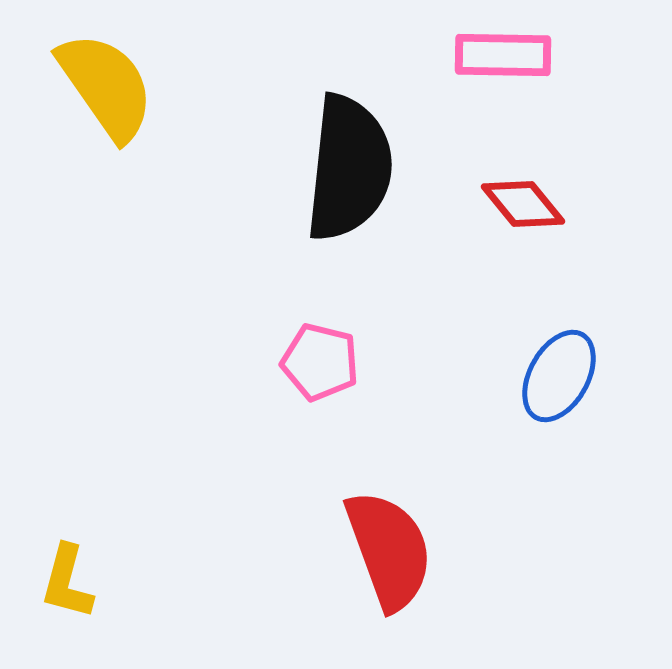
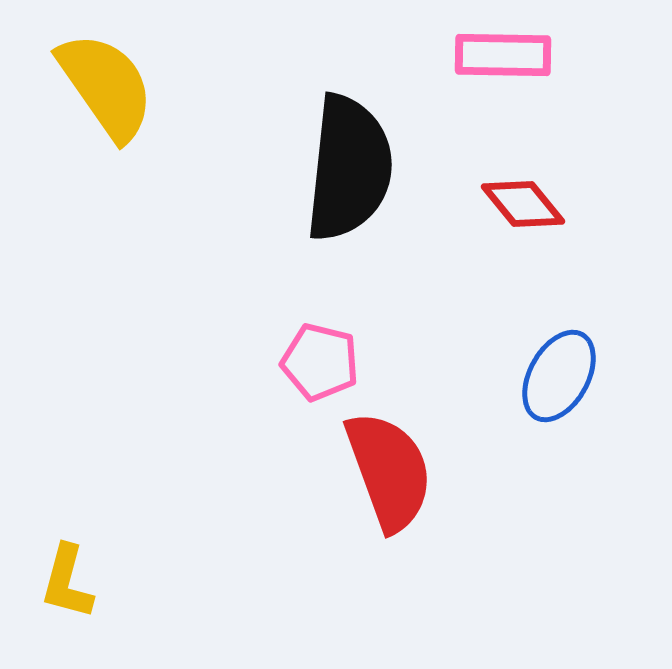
red semicircle: moved 79 px up
